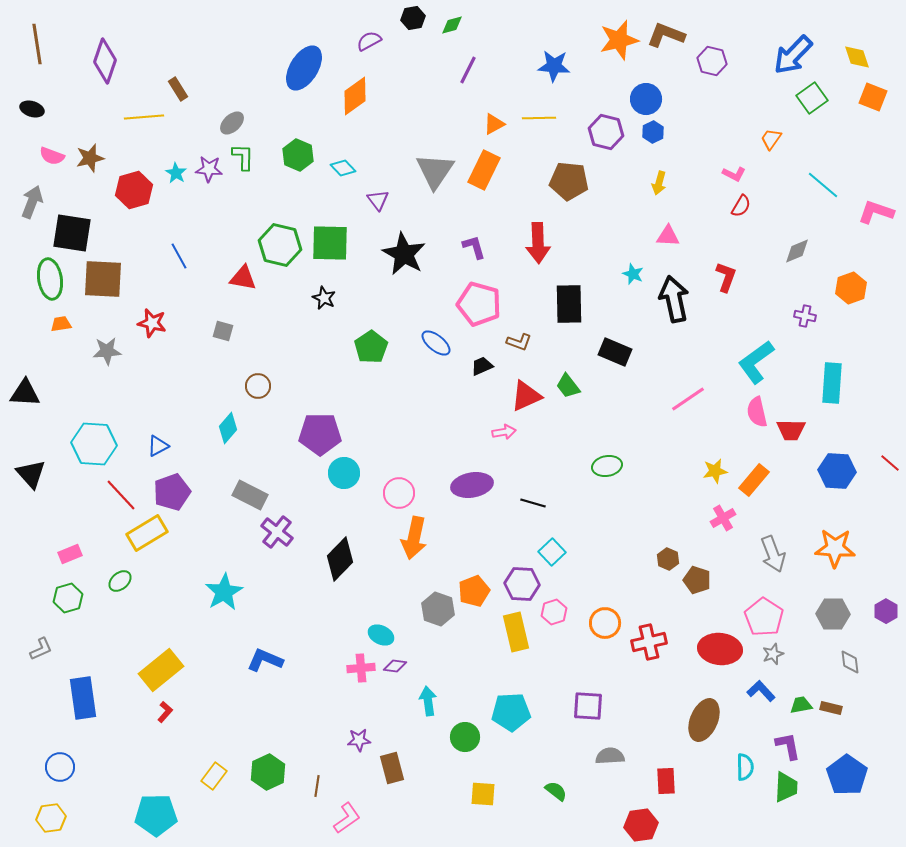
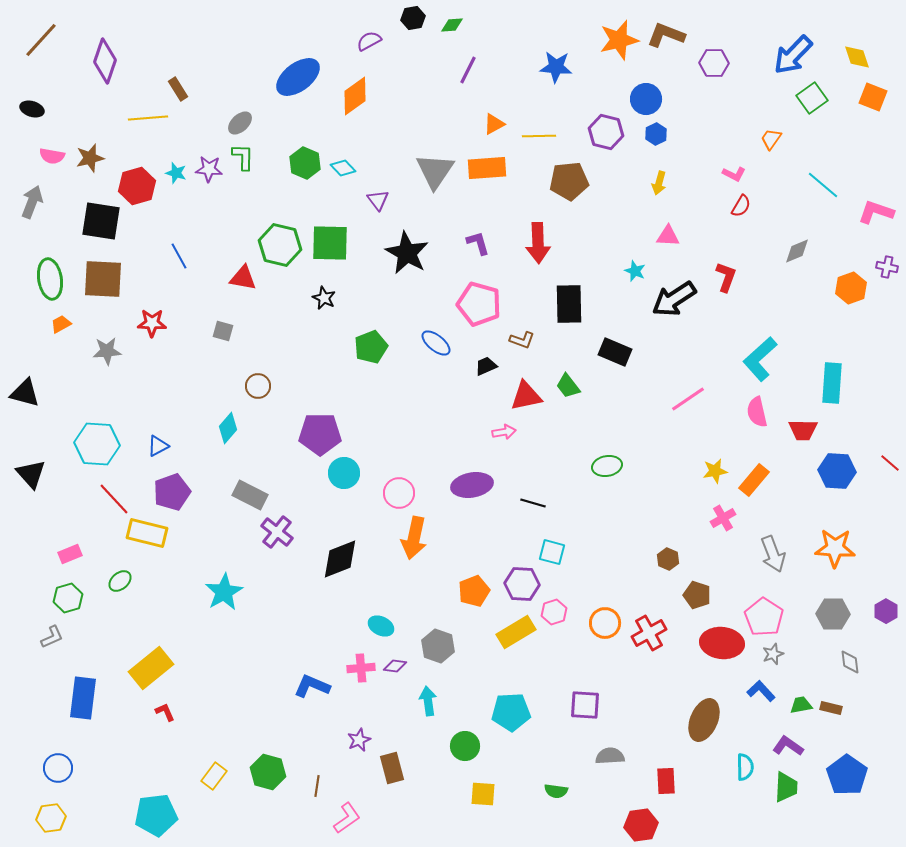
green diamond at (452, 25): rotated 10 degrees clockwise
brown line at (37, 44): moved 4 px right, 4 px up; rotated 51 degrees clockwise
purple hexagon at (712, 61): moved 2 px right, 2 px down; rotated 12 degrees counterclockwise
blue star at (554, 66): moved 2 px right, 1 px down
blue ellipse at (304, 68): moved 6 px left, 9 px down; rotated 21 degrees clockwise
yellow line at (144, 117): moved 4 px right, 1 px down
yellow line at (539, 118): moved 18 px down
gray ellipse at (232, 123): moved 8 px right
blue hexagon at (653, 132): moved 3 px right, 2 px down
green hexagon at (298, 155): moved 7 px right, 8 px down
pink semicircle at (52, 156): rotated 10 degrees counterclockwise
orange rectangle at (484, 170): moved 3 px right, 2 px up; rotated 60 degrees clockwise
cyan star at (176, 173): rotated 15 degrees counterclockwise
brown pentagon at (569, 181): rotated 12 degrees counterclockwise
red hexagon at (134, 190): moved 3 px right, 4 px up
black square at (72, 233): moved 29 px right, 12 px up
purple L-shape at (474, 247): moved 4 px right, 4 px up
black star at (404, 254): moved 3 px right, 1 px up
cyan star at (633, 274): moved 2 px right, 3 px up
black arrow at (674, 299): rotated 111 degrees counterclockwise
purple cross at (805, 316): moved 82 px right, 49 px up
red star at (152, 323): rotated 12 degrees counterclockwise
orange trapezoid at (61, 324): rotated 20 degrees counterclockwise
brown L-shape at (519, 342): moved 3 px right, 2 px up
green pentagon at (371, 347): rotated 12 degrees clockwise
cyan L-shape at (756, 362): moved 4 px right, 3 px up; rotated 6 degrees counterclockwise
black trapezoid at (482, 366): moved 4 px right
black triangle at (25, 393): rotated 12 degrees clockwise
red triangle at (526, 396): rotated 12 degrees clockwise
red trapezoid at (791, 430): moved 12 px right
cyan hexagon at (94, 444): moved 3 px right
red line at (121, 495): moved 7 px left, 4 px down
yellow rectangle at (147, 533): rotated 45 degrees clockwise
cyan square at (552, 552): rotated 32 degrees counterclockwise
black diamond at (340, 559): rotated 24 degrees clockwise
brown pentagon at (697, 580): moved 15 px down
gray hexagon at (438, 609): moved 37 px down
yellow rectangle at (516, 632): rotated 72 degrees clockwise
cyan ellipse at (381, 635): moved 9 px up
red cross at (649, 642): moved 9 px up; rotated 16 degrees counterclockwise
gray L-shape at (41, 649): moved 11 px right, 12 px up
red ellipse at (720, 649): moved 2 px right, 6 px up
blue L-shape at (265, 660): moved 47 px right, 26 px down
yellow rectangle at (161, 670): moved 10 px left, 2 px up
blue rectangle at (83, 698): rotated 15 degrees clockwise
purple square at (588, 706): moved 3 px left, 1 px up
red L-shape at (165, 712): rotated 65 degrees counterclockwise
green circle at (465, 737): moved 9 px down
purple star at (359, 740): rotated 20 degrees counterclockwise
purple L-shape at (788, 746): rotated 44 degrees counterclockwise
blue circle at (60, 767): moved 2 px left, 1 px down
green hexagon at (268, 772): rotated 20 degrees counterclockwise
green semicircle at (556, 791): rotated 150 degrees clockwise
cyan pentagon at (156, 815): rotated 6 degrees counterclockwise
